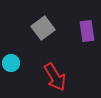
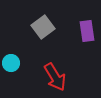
gray square: moved 1 px up
